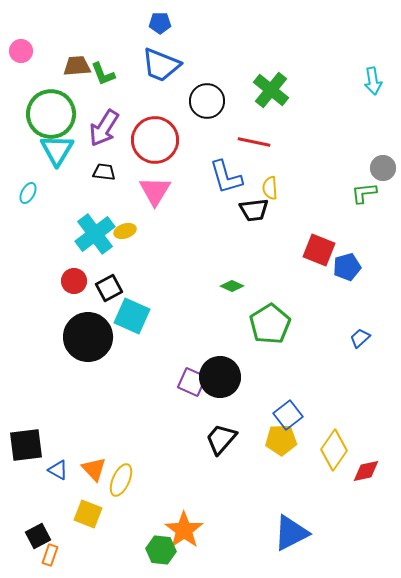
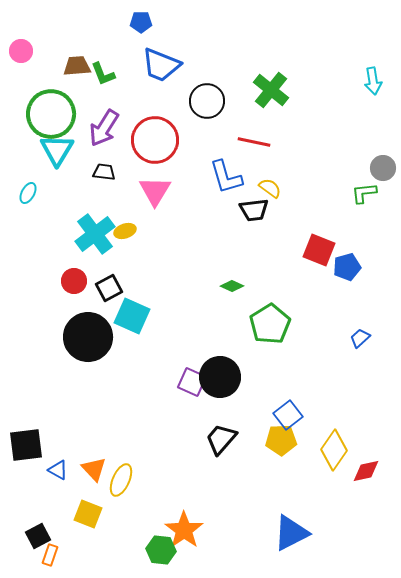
blue pentagon at (160, 23): moved 19 px left, 1 px up
yellow semicircle at (270, 188): rotated 130 degrees clockwise
